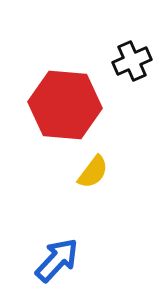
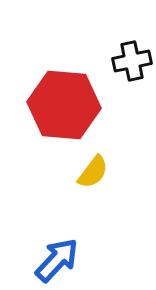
black cross: rotated 12 degrees clockwise
red hexagon: moved 1 px left
